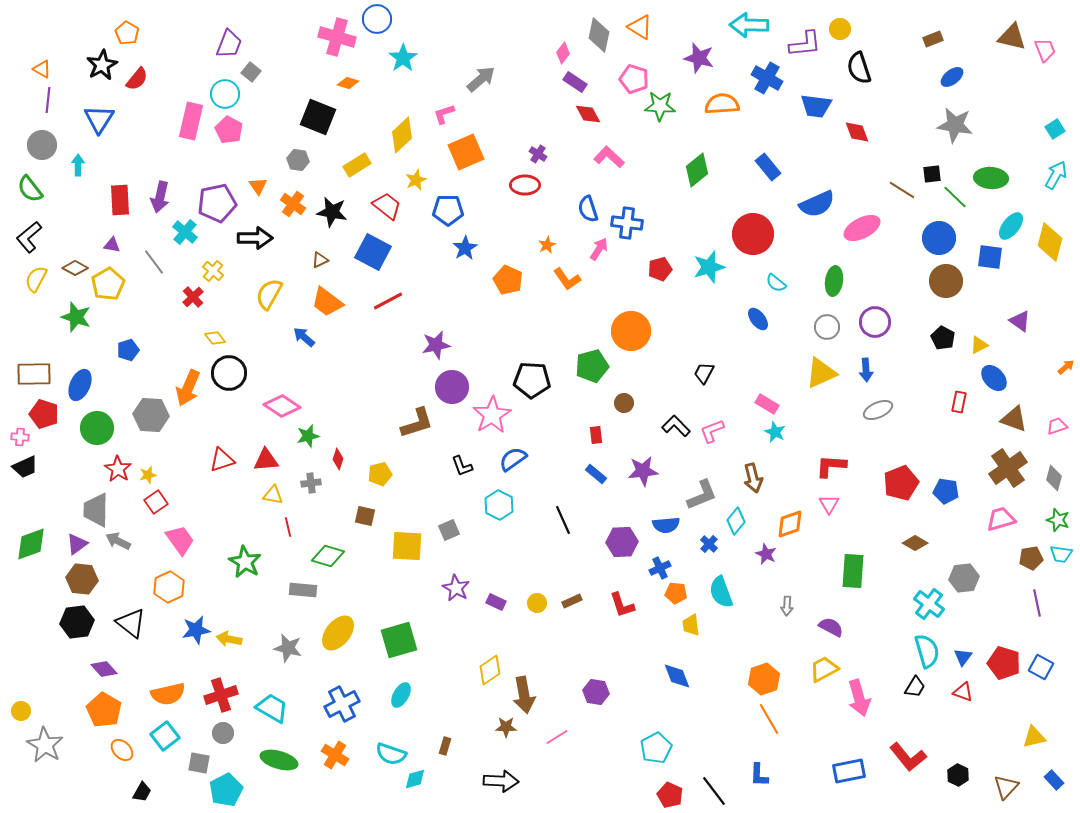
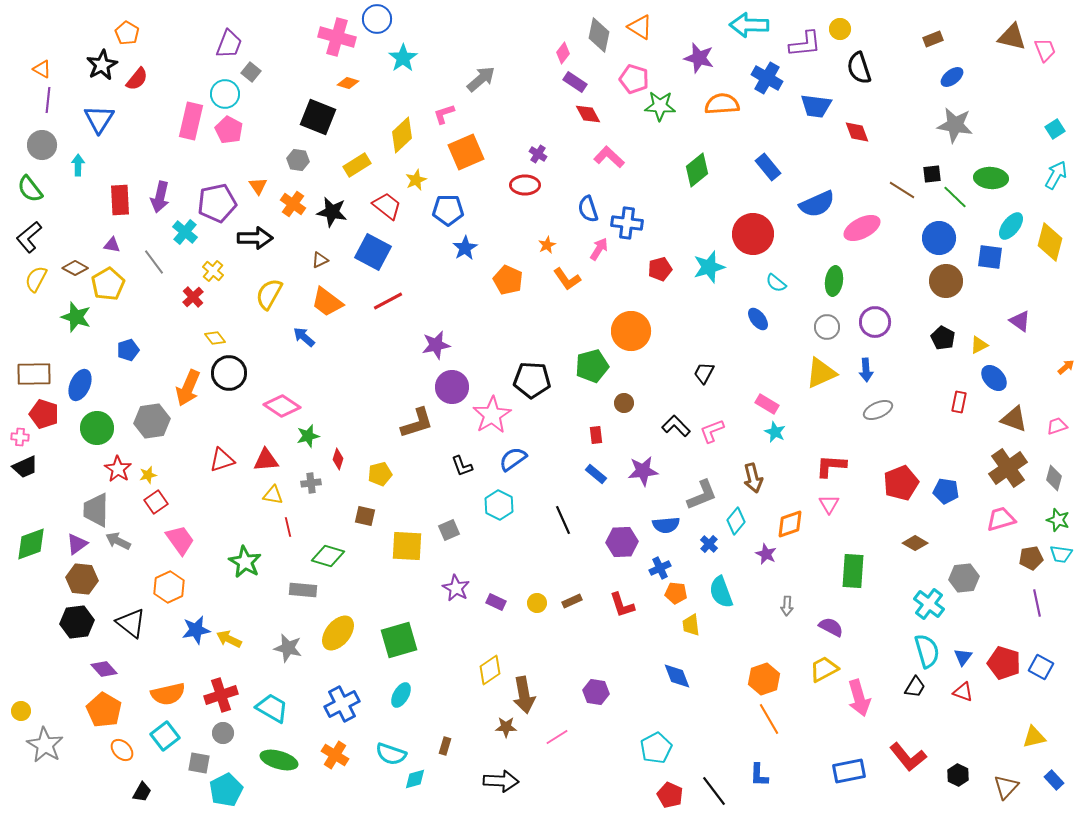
gray hexagon at (151, 415): moved 1 px right, 6 px down; rotated 12 degrees counterclockwise
yellow arrow at (229, 639): rotated 15 degrees clockwise
